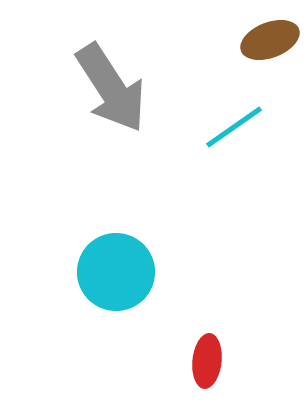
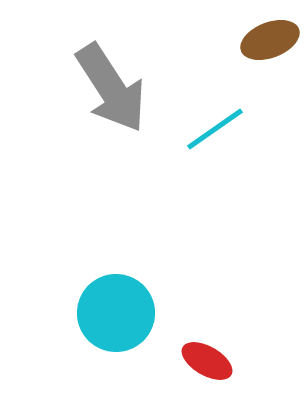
cyan line: moved 19 px left, 2 px down
cyan circle: moved 41 px down
red ellipse: rotated 66 degrees counterclockwise
